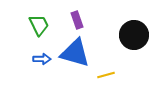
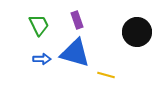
black circle: moved 3 px right, 3 px up
yellow line: rotated 30 degrees clockwise
